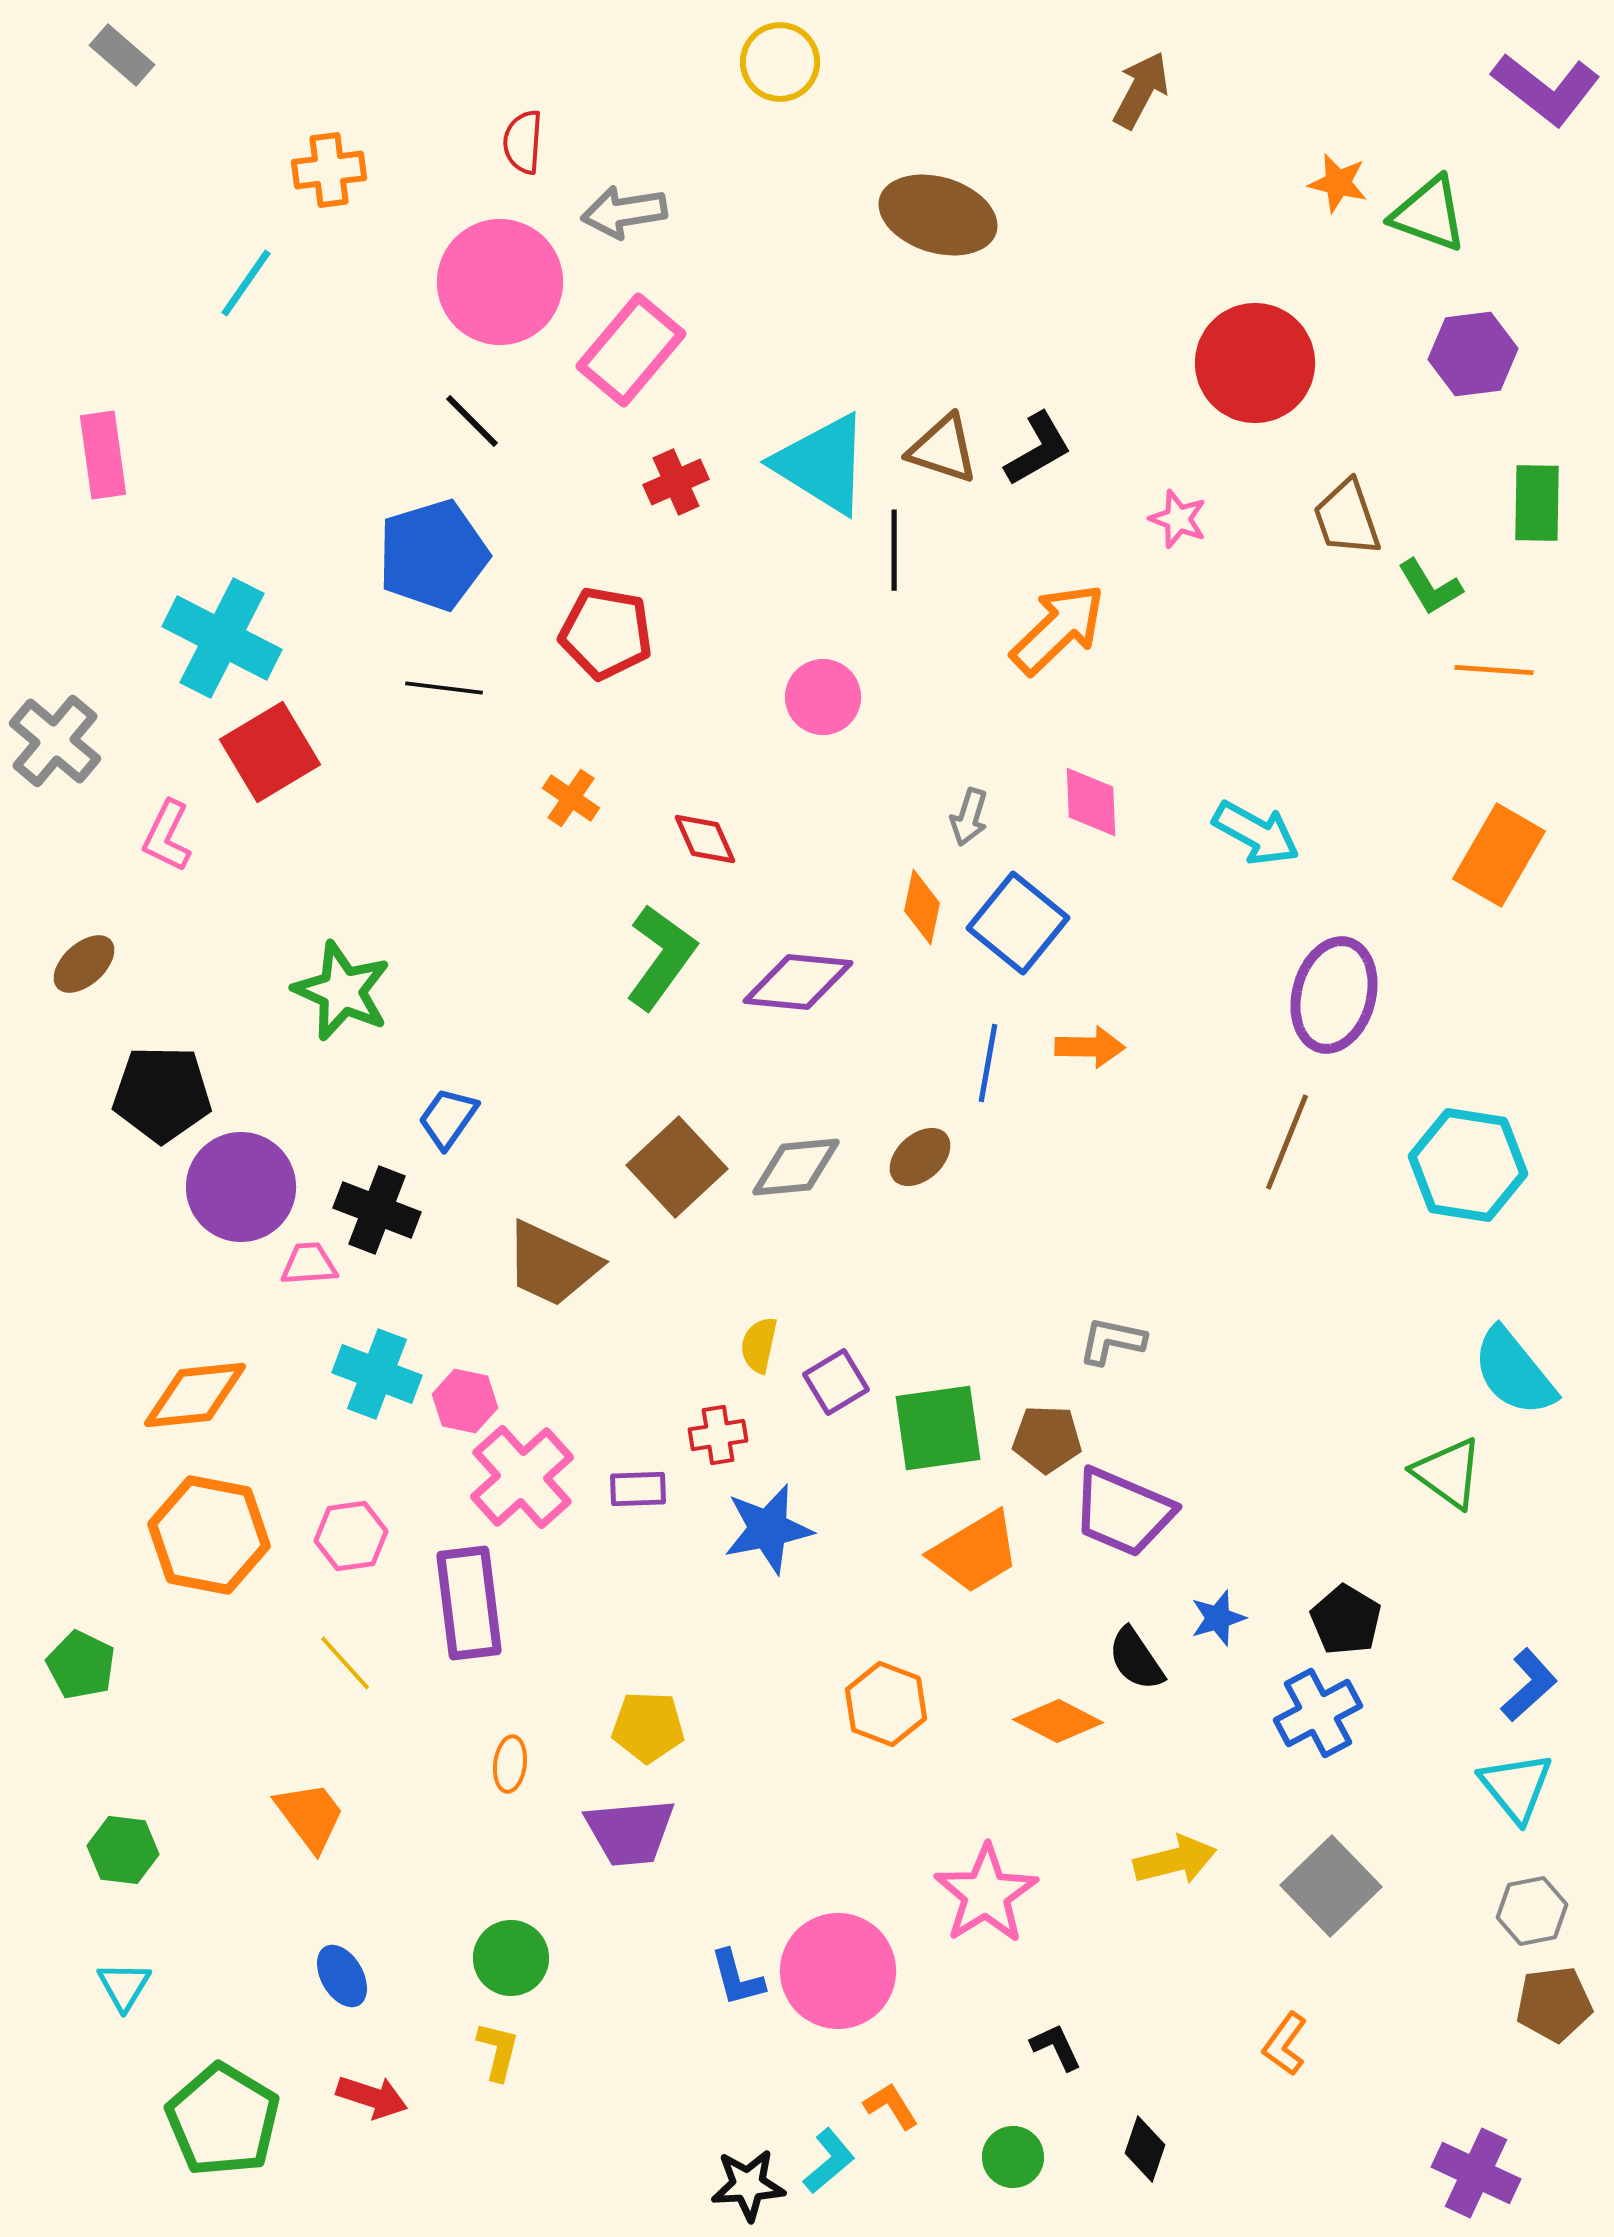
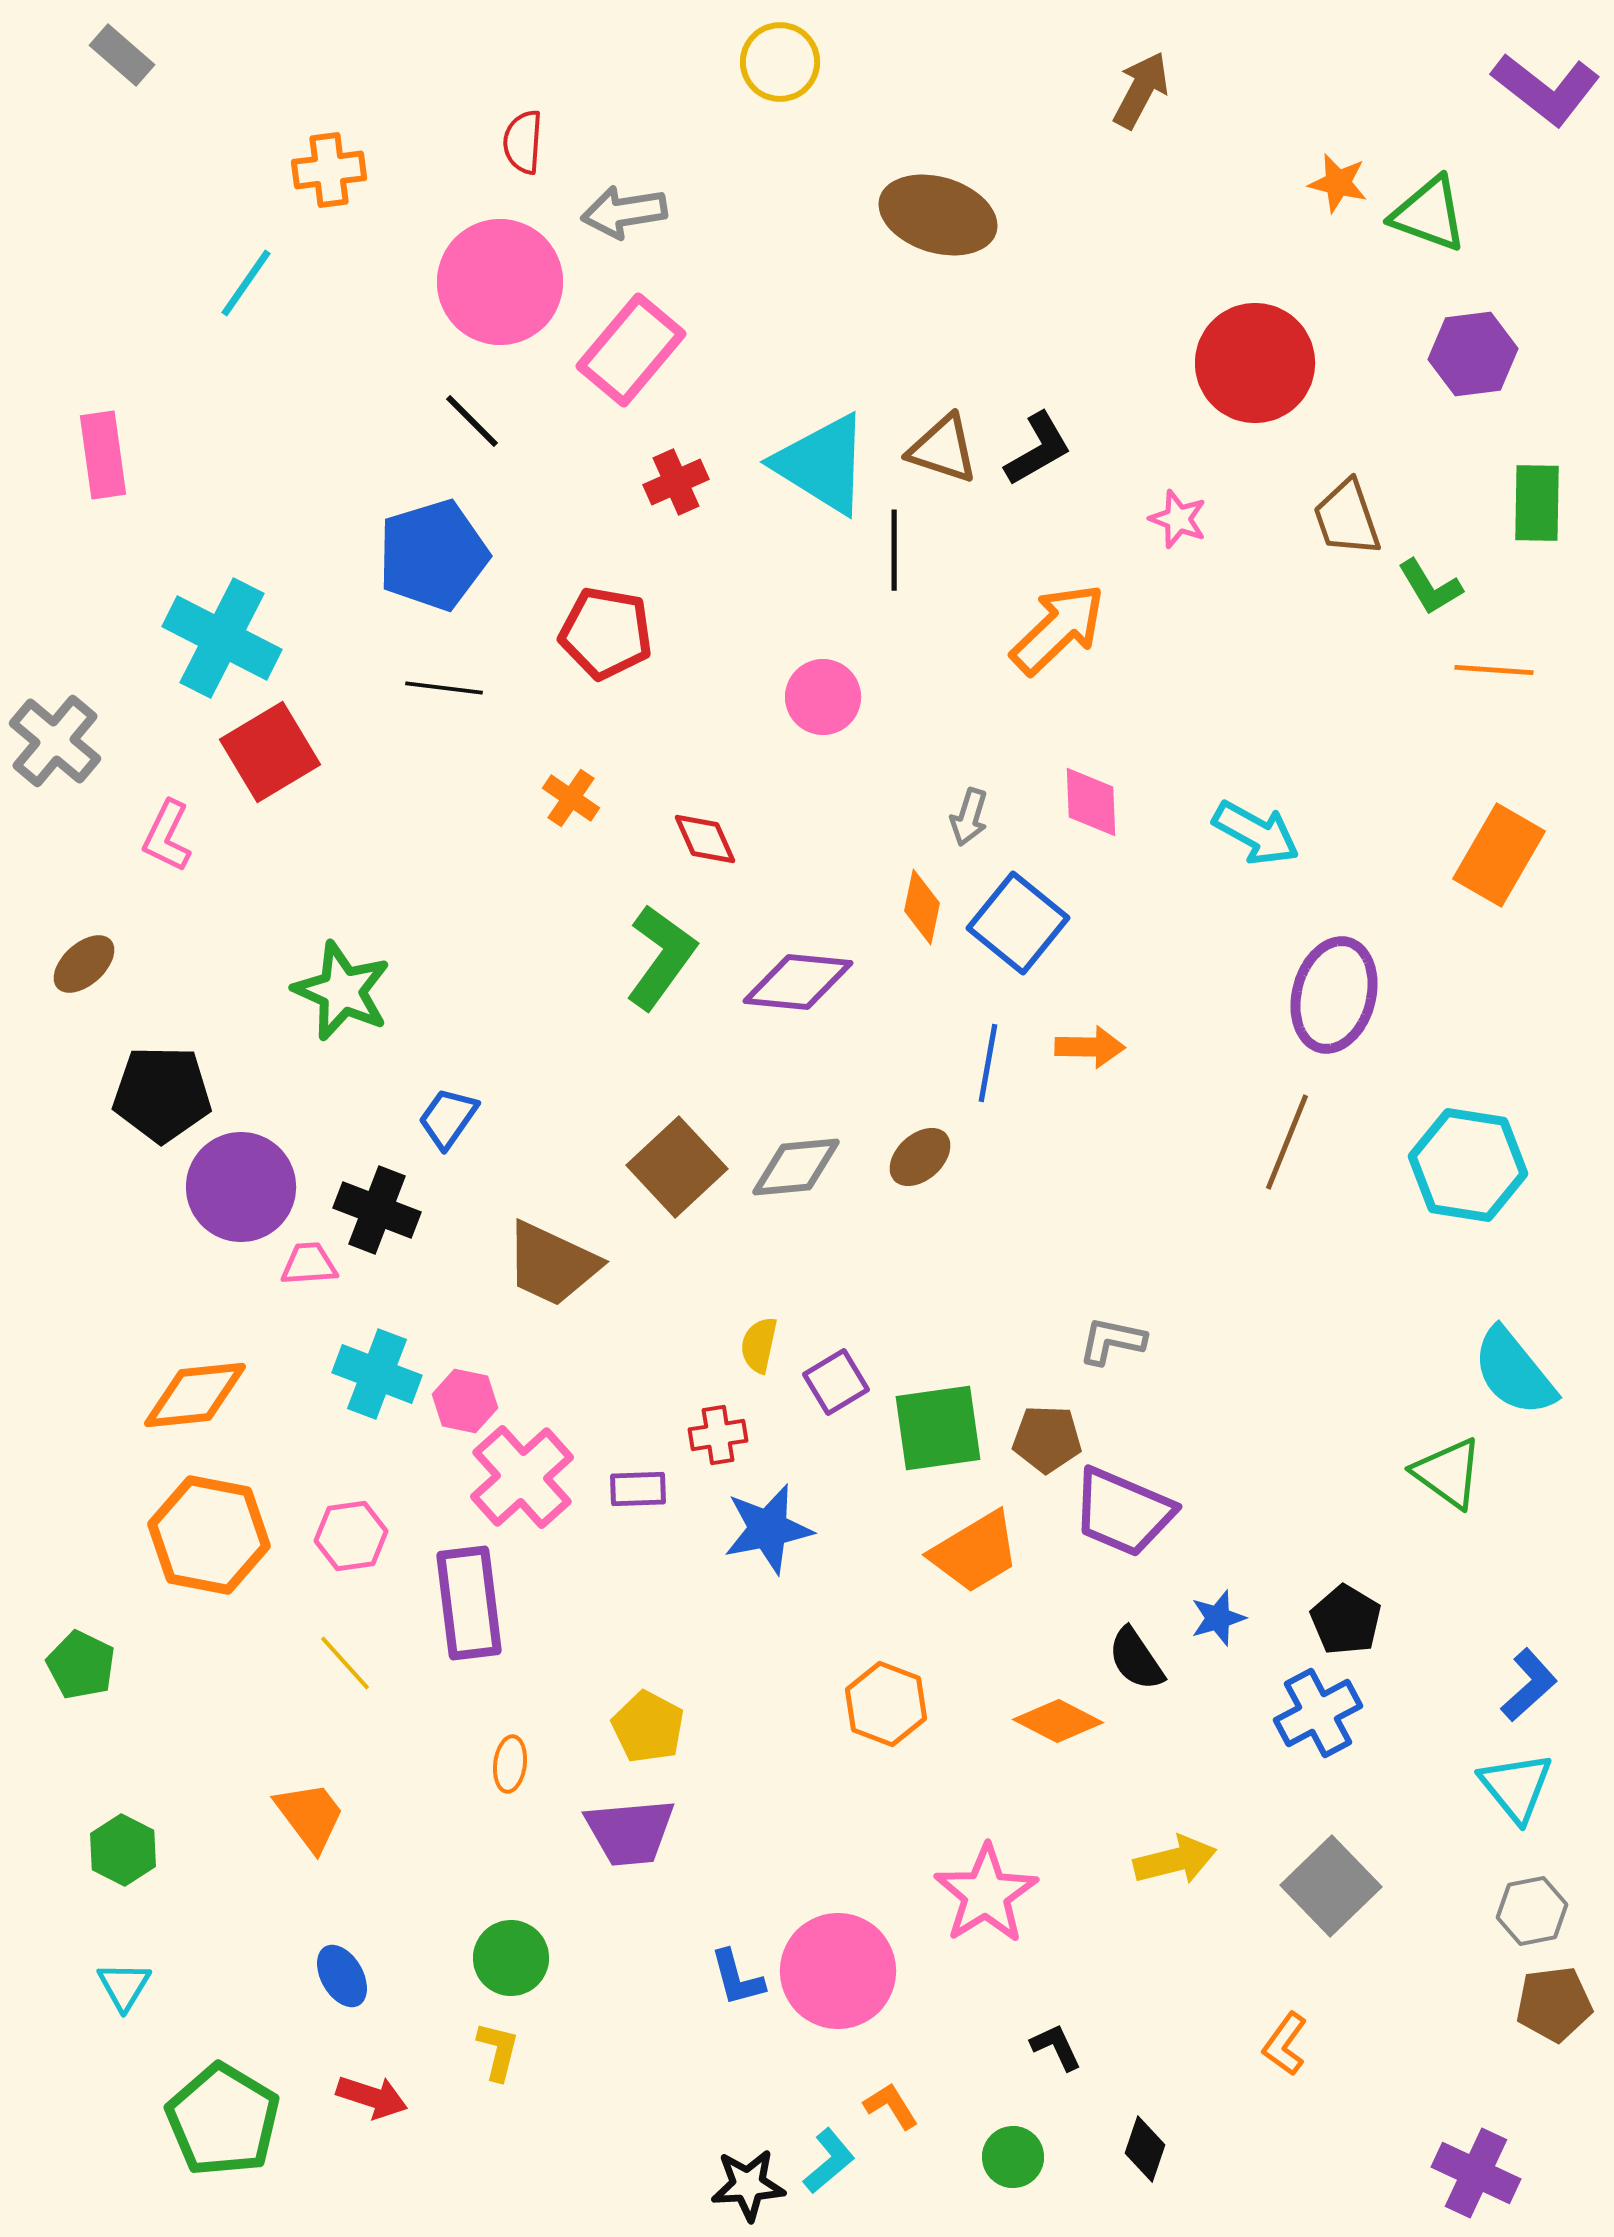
yellow pentagon at (648, 1727): rotated 26 degrees clockwise
green hexagon at (123, 1850): rotated 20 degrees clockwise
